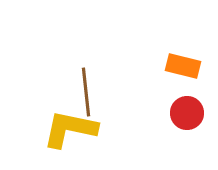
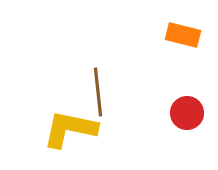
orange rectangle: moved 31 px up
brown line: moved 12 px right
